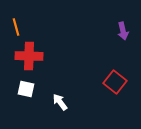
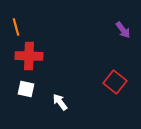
purple arrow: moved 1 px up; rotated 24 degrees counterclockwise
